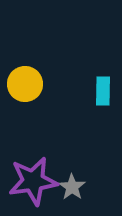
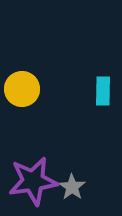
yellow circle: moved 3 px left, 5 px down
